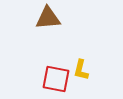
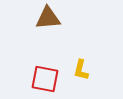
red square: moved 11 px left
